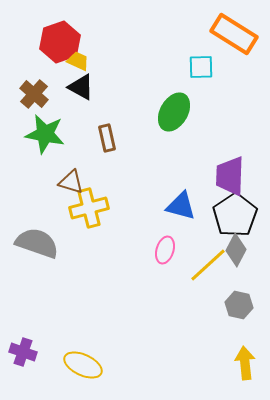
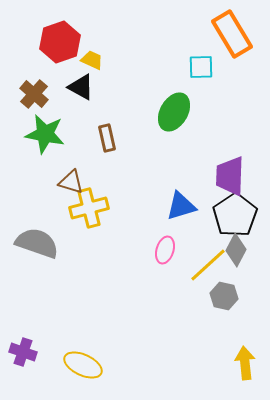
orange rectangle: moved 2 px left; rotated 27 degrees clockwise
yellow trapezoid: moved 14 px right, 1 px up
blue triangle: rotated 32 degrees counterclockwise
gray hexagon: moved 15 px left, 9 px up
